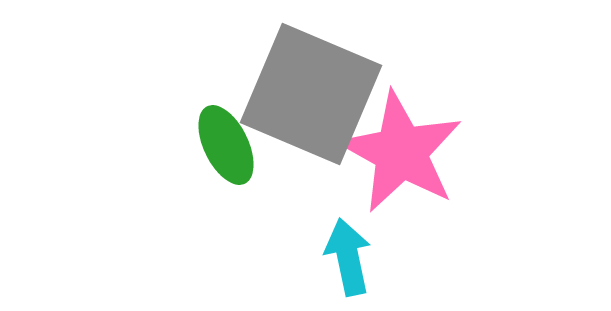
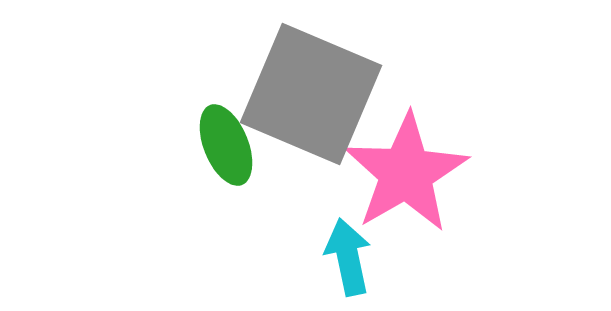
green ellipse: rotated 4 degrees clockwise
pink star: moved 5 px right, 21 px down; rotated 13 degrees clockwise
